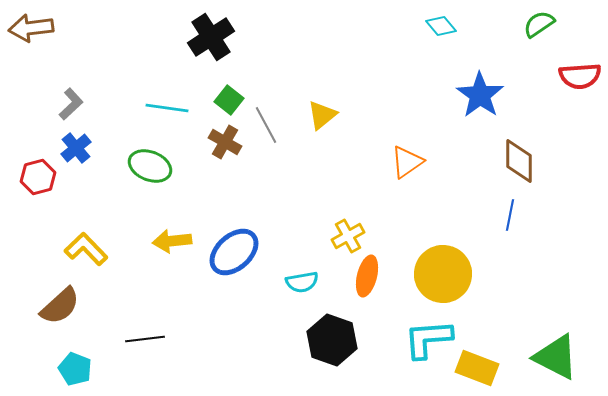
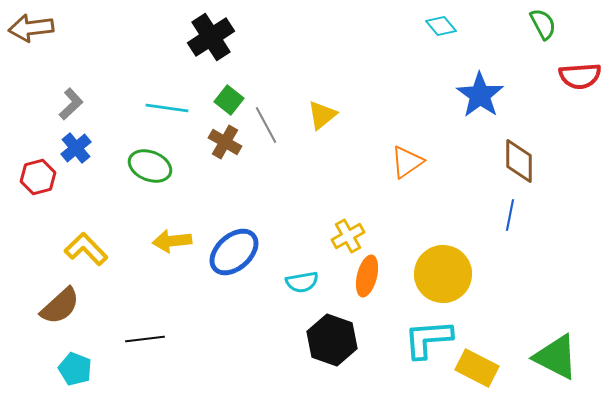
green semicircle: moved 4 px right; rotated 96 degrees clockwise
yellow rectangle: rotated 6 degrees clockwise
